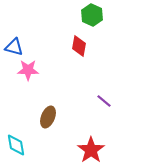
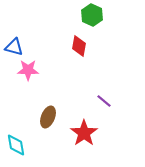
red star: moved 7 px left, 17 px up
